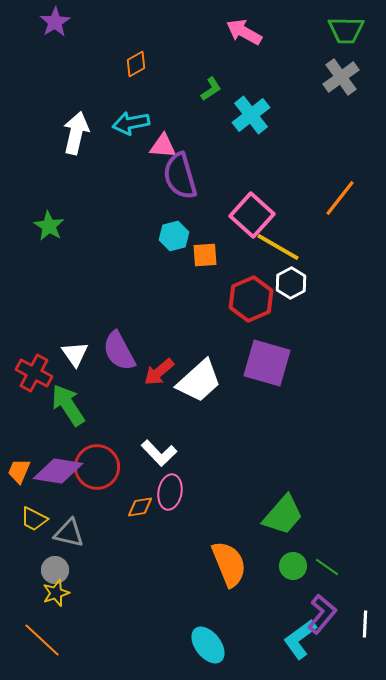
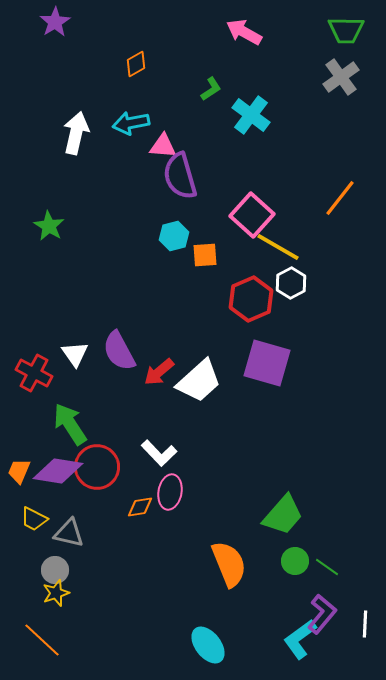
cyan cross at (251, 115): rotated 15 degrees counterclockwise
green arrow at (68, 405): moved 2 px right, 19 px down
green circle at (293, 566): moved 2 px right, 5 px up
